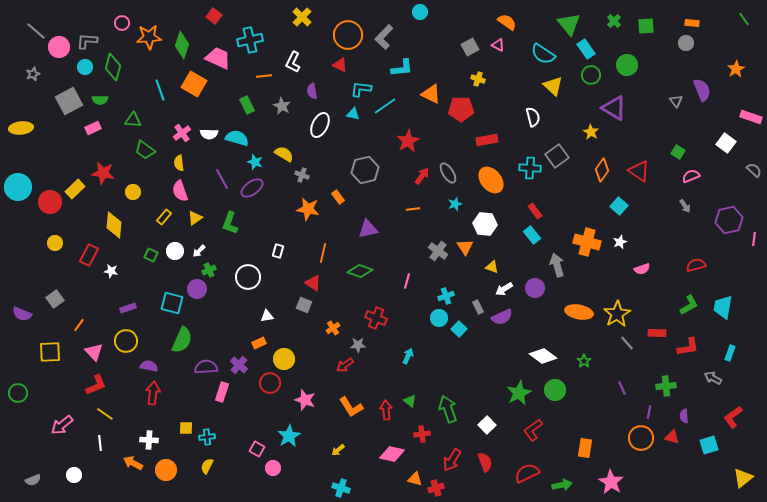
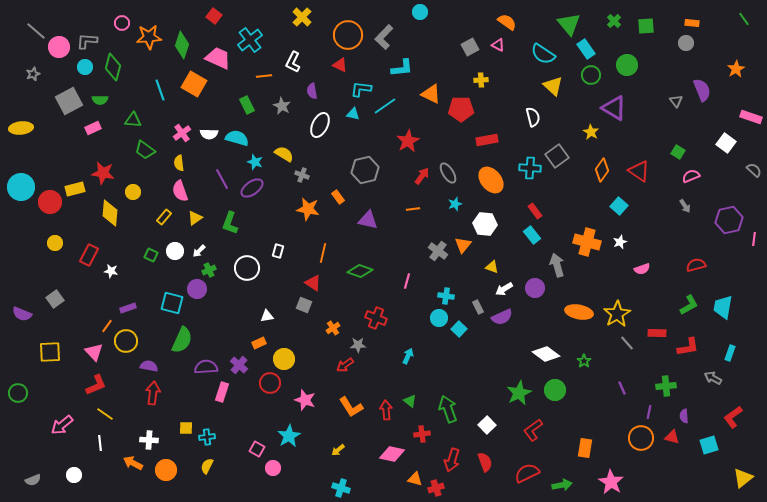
cyan cross at (250, 40): rotated 25 degrees counterclockwise
yellow cross at (478, 79): moved 3 px right, 1 px down; rotated 24 degrees counterclockwise
cyan circle at (18, 187): moved 3 px right
yellow rectangle at (75, 189): rotated 30 degrees clockwise
yellow diamond at (114, 225): moved 4 px left, 12 px up
purple triangle at (368, 229): moved 9 px up; rotated 25 degrees clockwise
orange triangle at (465, 247): moved 2 px left, 2 px up; rotated 12 degrees clockwise
white circle at (248, 277): moved 1 px left, 9 px up
cyan cross at (446, 296): rotated 28 degrees clockwise
orange line at (79, 325): moved 28 px right, 1 px down
white diamond at (543, 356): moved 3 px right, 2 px up
red arrow at (452, 460): rotated 15 degrees counterclockwise
